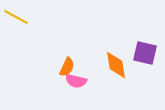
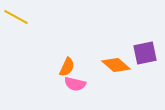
purple square: rotated 25 degrees counterclockwise
orange diamond: rotated 40 degrees counterclockwise
pink semicircle: moved 1 px left, 3 px down
